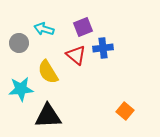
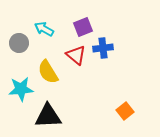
cyan arrow: rotated 12 degrees clockwise
orange square: rotated 12 degrees clockwise
